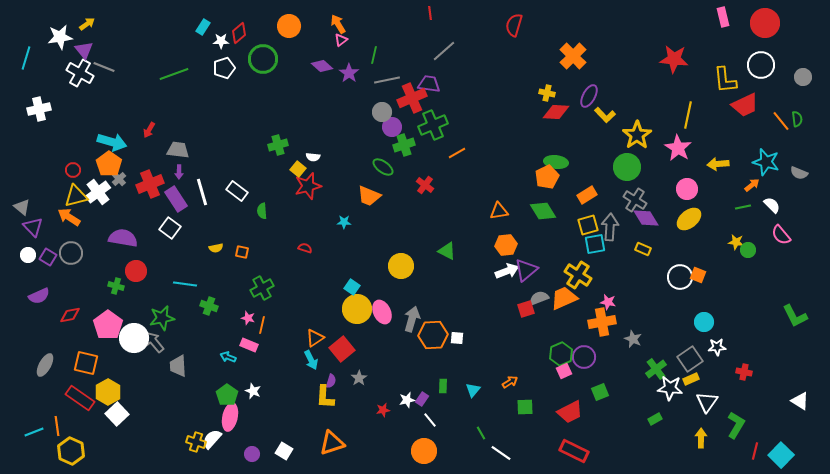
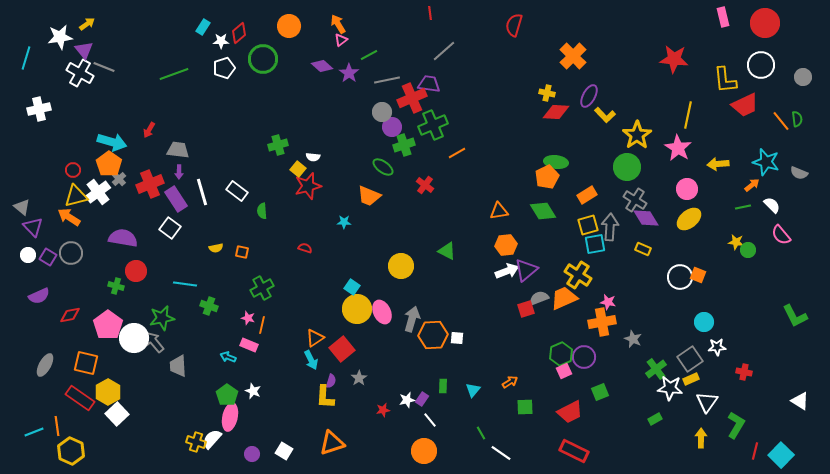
green line at (374, 55): moved 5 px left; rotated 48 degrees clockwise
